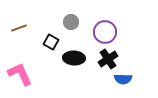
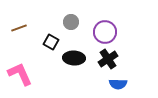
blue semicircle: moved 5 px left, 5 px down
